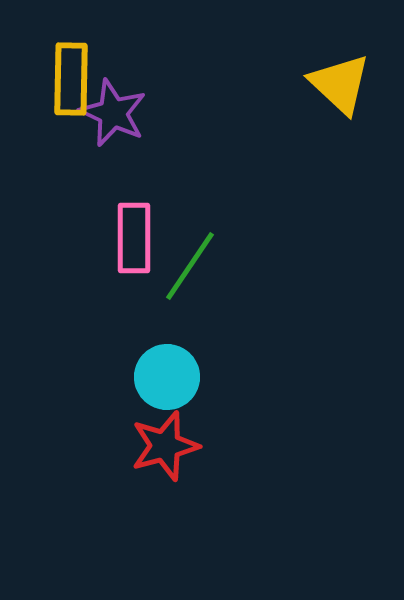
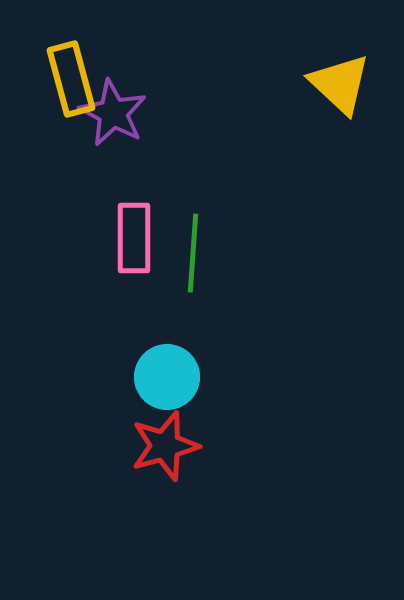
yellow rectangle: rotated 16 degrees counterclockwise
purple star: rotated 4 degrees clockwise
green line: moved 3 px right, 13 px up; rotated 30 degrees counterclockwise
